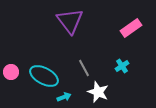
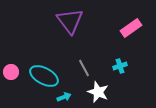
cyan cross: moved 2 px left; rotated 16 degrees clockwise
